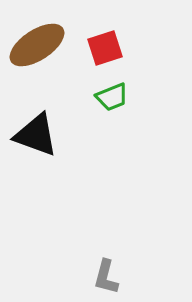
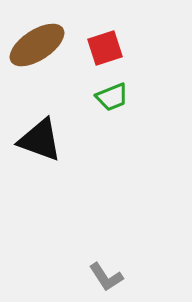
black triangle: moved 4 px right, 5 px down
gray L-shape: rotated 48 degrees counterclockwise
